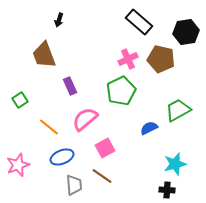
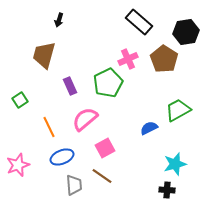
brown trapezoid: rotated 36 degrees clockwise
brown pentagon: moved 3 px right; rotated 20 degrees clockwise
green pentagon: moved 13 px left, 8 px up
orange line: rotated 25 degrees clockwise
